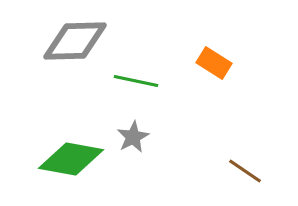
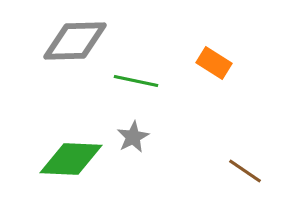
green diamond: rotated 8 degrees counterclockwise
